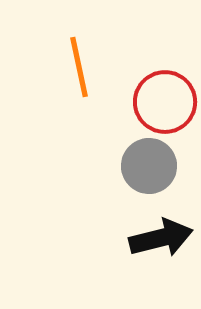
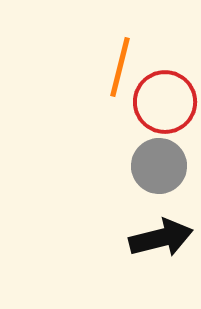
orange line: moved 41 px right; rotated 26 degrees clockwise
gray circle: moved 10 px right
